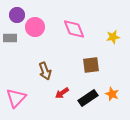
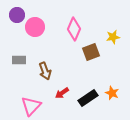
pink diamond: rotated 45 degrees clockwise
gray rectangle: moved 9 px right, 22 px down
brown square: moved 13 px up; rotated 12 degrees counterclockwise
orange star: moved 1 px up
pink triangle: moved 15 px right, 8 px down
